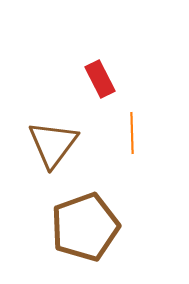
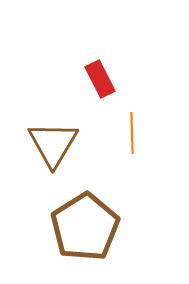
brown triangle: rotated 6 degrees counterclockwise
brown pentagon: rotated 12 degrees counterclockwise
